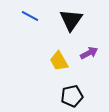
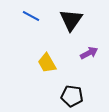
blue line: moved 1 px right
yellow trapezoid: moved 12 px left, 2 px down
black pentagon: rotated 20 degrees clockwise
